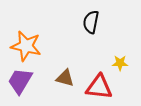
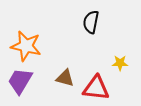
red triangle: moved 3 px left, 1 px down
